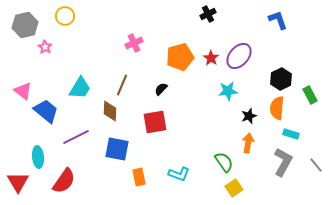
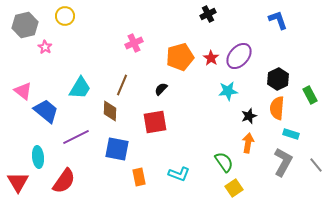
black hexagon: moved 3 px left
